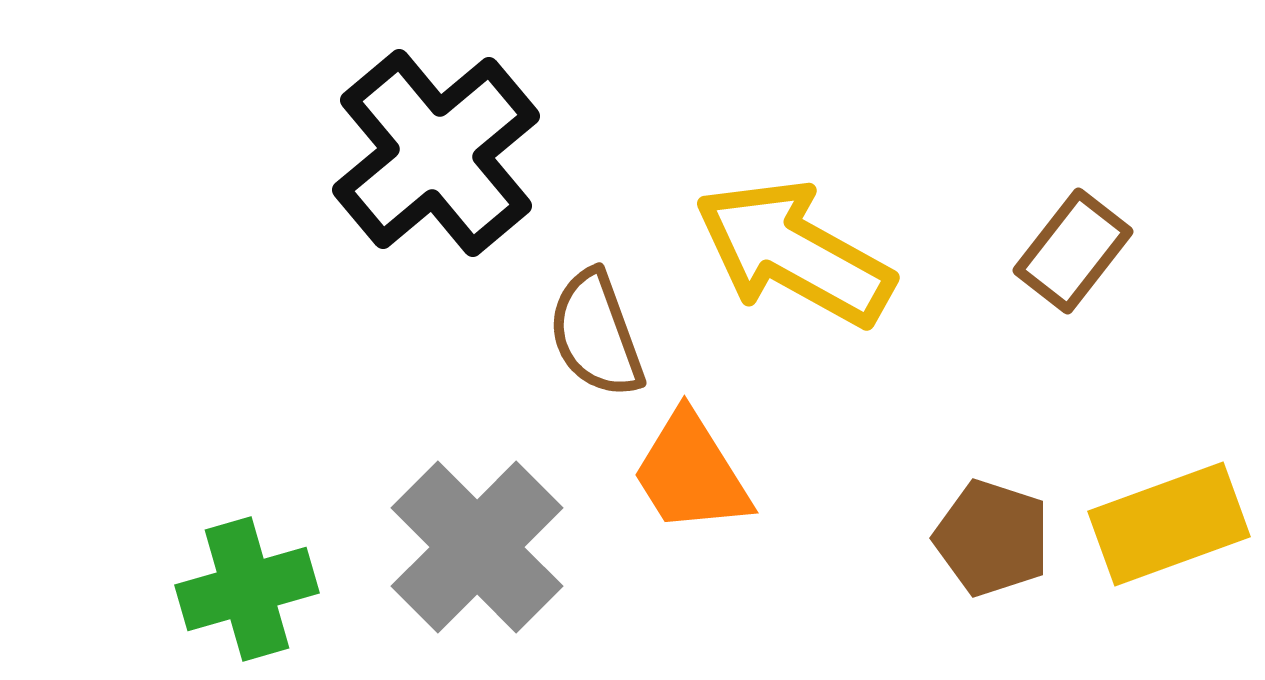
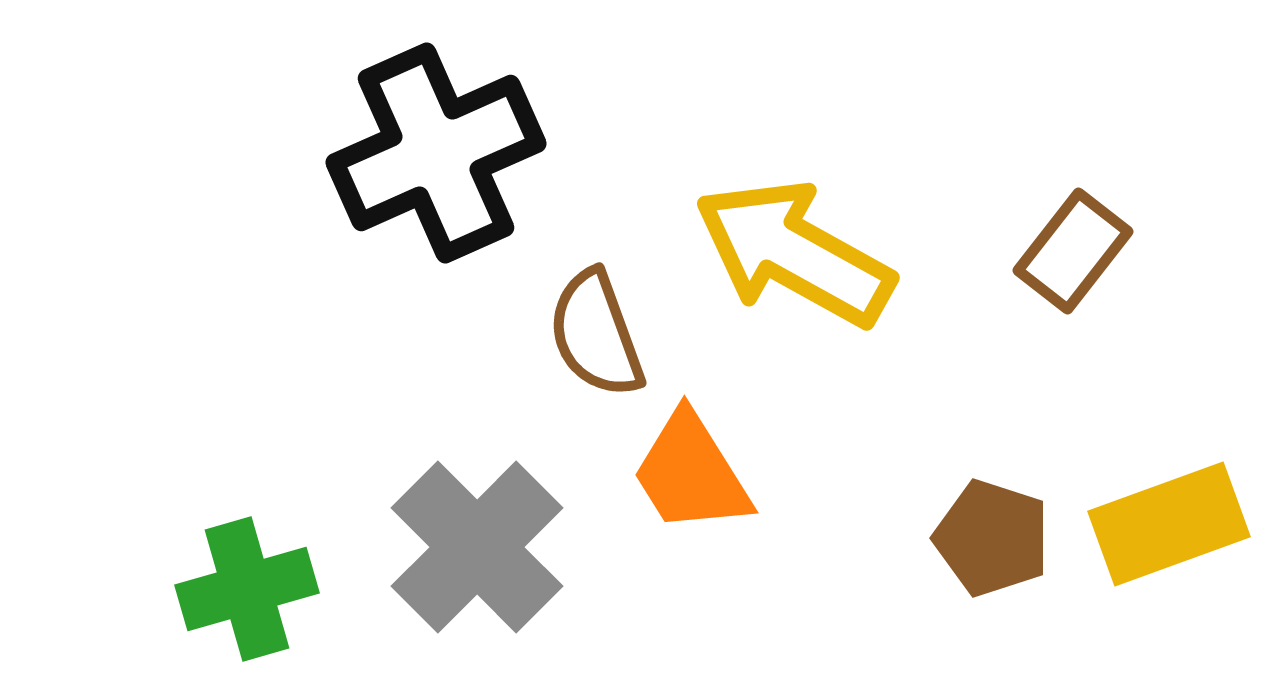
black cross: rotated 16 degrees clockwise
